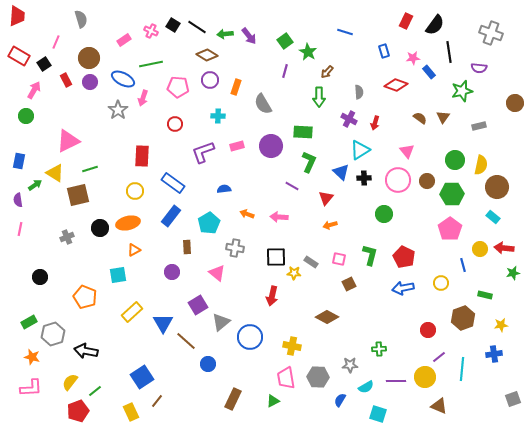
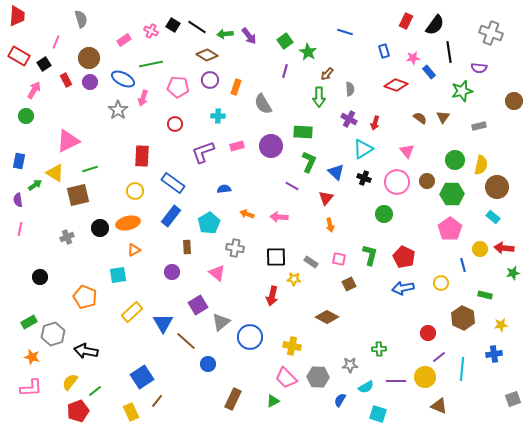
brown arrow at (327, 72): moved 2 px down
gray semicircle at (359, 92): moved 9 px left, 3 px up
brown circle at (515, 103): moved 1 px left, 2 px up
cyan triangle at (360, 150): moved 3 px right, 1 px up
blue triangle at (341, 172): moved 5 px left
black cross at (364, 178): rotated 24 degrees clockwise
pink circle at (398, 180): moved 1 px left, 2 px down
orange arrow at (330, 225): rotated 88 degrees counterclockwise
yellow star at (294, 273): moved 6 px down
brown hexagon at (463, 318): rotated 15 degrees counterclockwise
red circle at (428, 330): moved 3 px down
pink trapezoid at (286, 378): rotated 35 degrees counterclockwise
